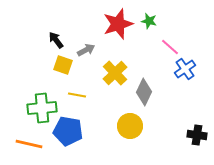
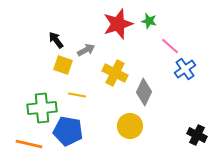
pink line: moved 1 px up
yellow cross: rotated 20 degrees counterclockwise
black cross: rotated 18 degrees clockwise
